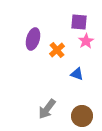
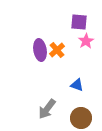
purple ellipse: moved 7 px right, 11 px down; rotated 25 degrees counterclockwise
blue triangle: moved 11 px down
brown circle: moved 1 px left, 2 px down
